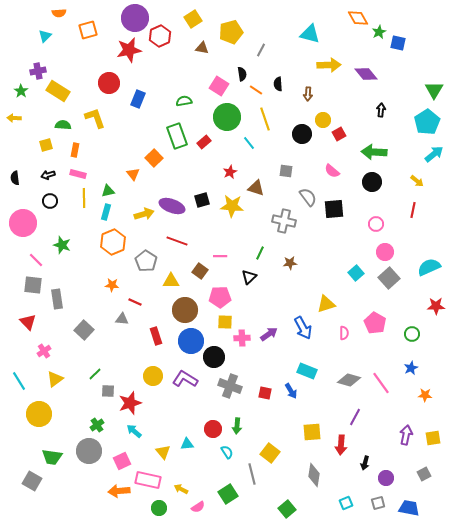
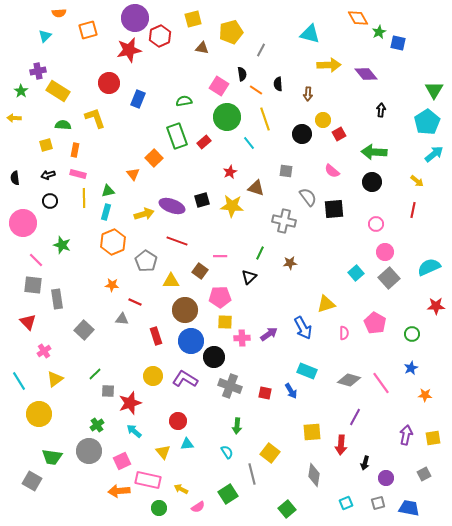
yellow square at (193, 19): rotated 18 degrees clockwise
red circle at (213, 429): moved 35 px left, 8 px up
